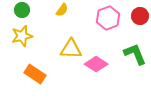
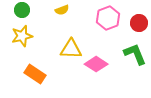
yellow semicircle: rotated 32 degrees clockwise
red circle: moved 1 px left, 7 px down
